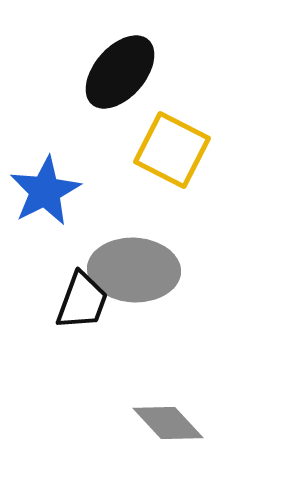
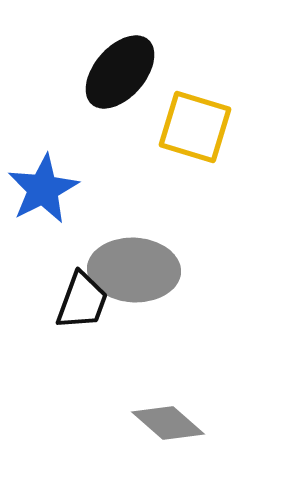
yellow square: moved 23 px right, 23 px up; rotated 10 degrees counterclockwise
blue star: moved 2 px left, 2 px up
gray diamond: rotated 6 degrees counterclockwise
